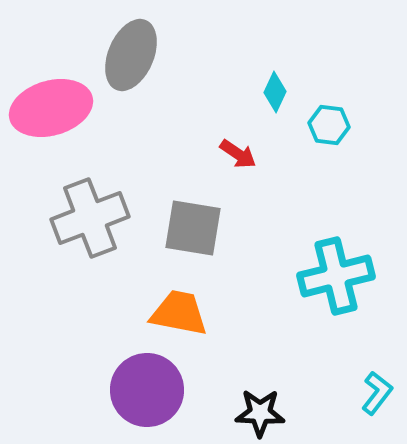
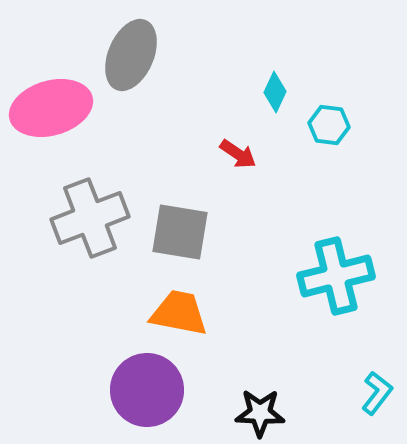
gray square: moved 13 px left, 4 px down
